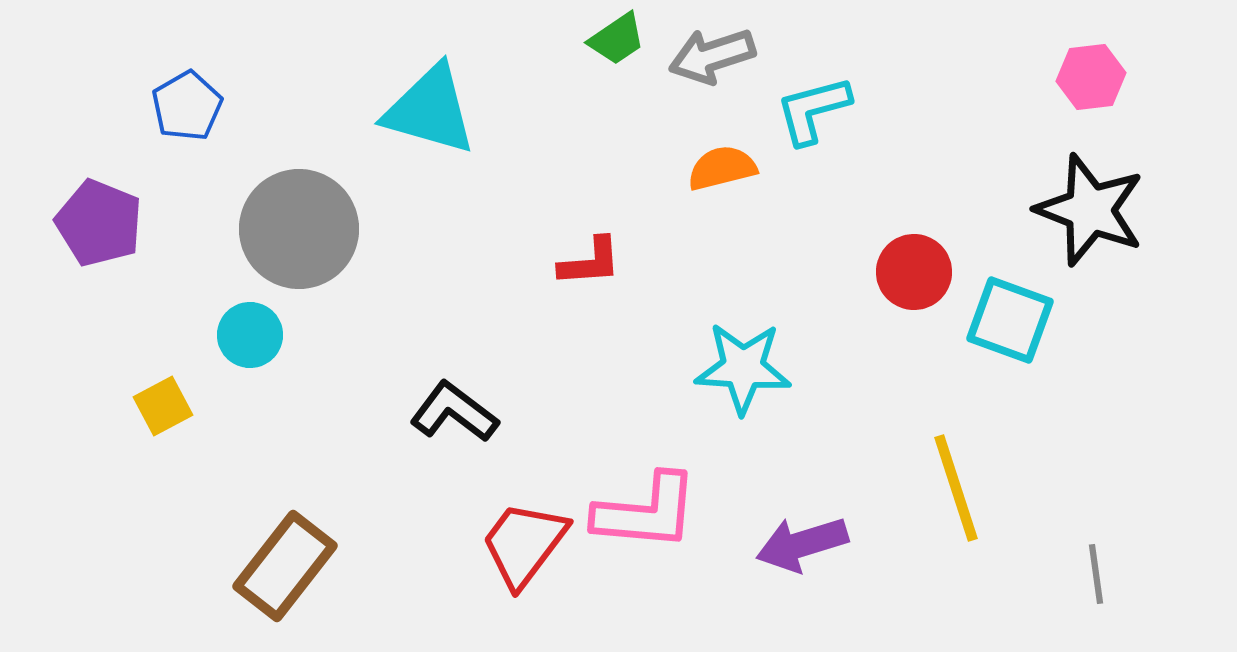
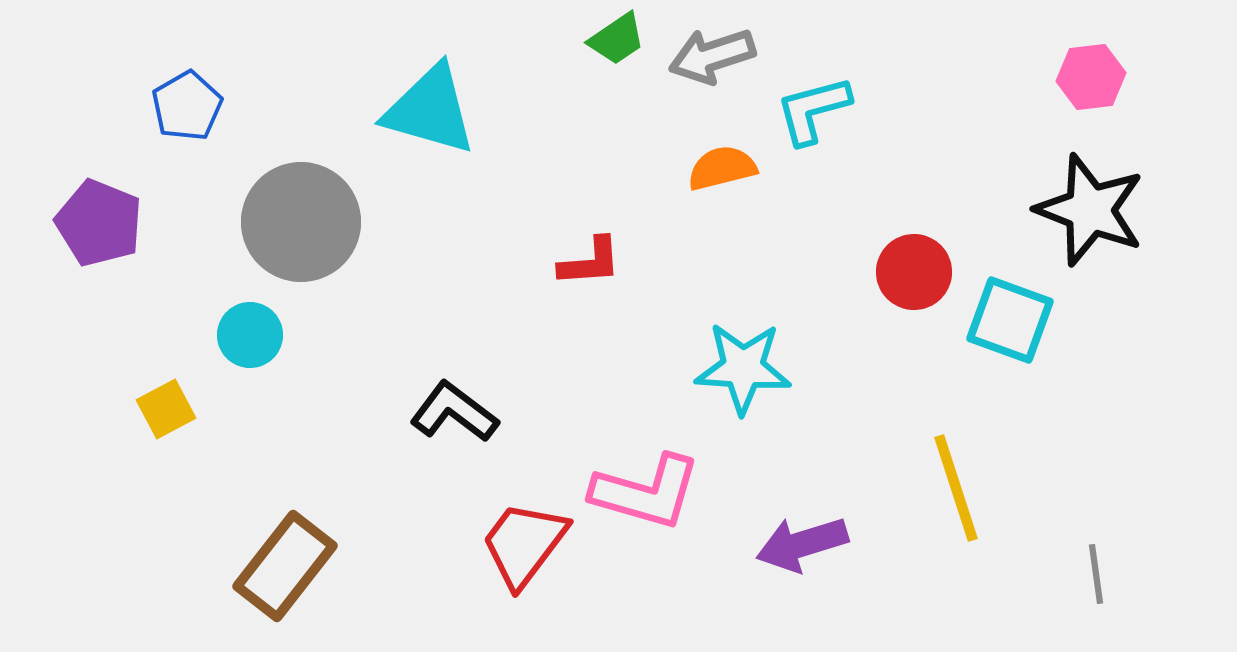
gray circle: moved 2 px right, 7 px up
yellow square: moved 3 px right, 3 px down
pink L-shape: moved 20 px up; rotated 11 degrees clockwise
